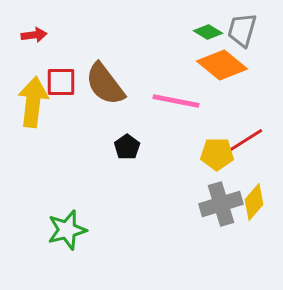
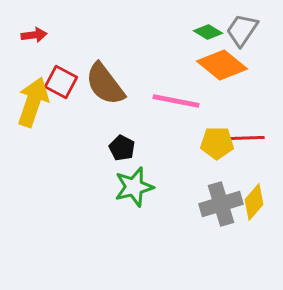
gray trapezoid: rotated 18 degrees clockwise
red square: rotated 28 degrees clockwise
yellow arrow: rotated 12 degrees clockwise
red line: moved 2 px up; rotated 30 degrees clockwise
black pentagon: moved 5 px left, 1 px down; rotated 10 degrees counterclockwise
yellow pentagon: moved 11 px up
green star: moved 67 px right, 43 px up
